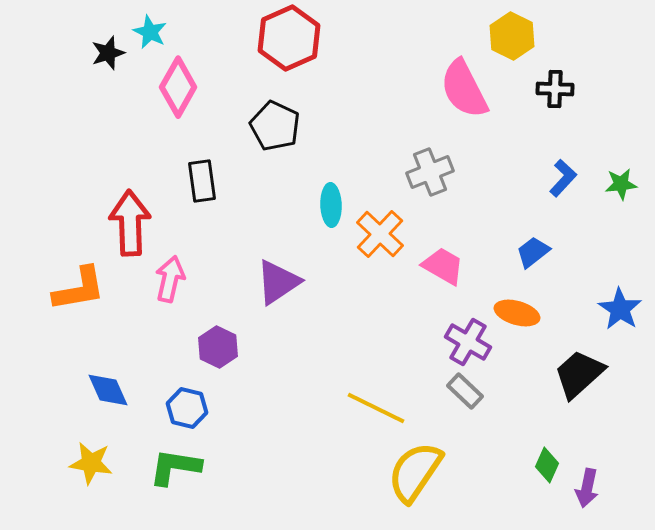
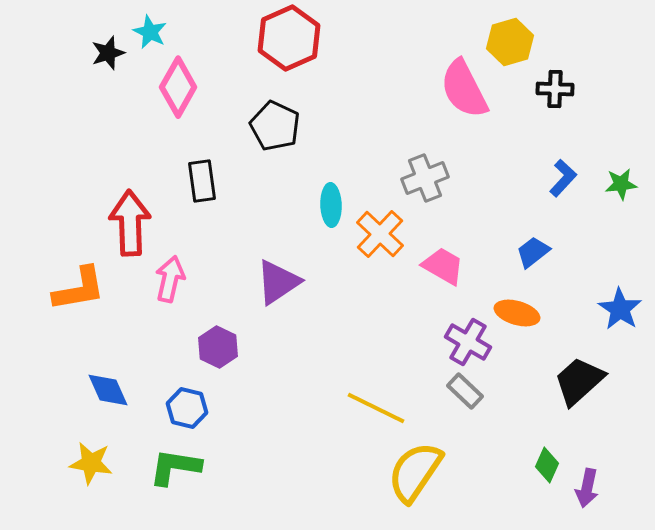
yellow hexagon: moved 2 px left, 6 px down; rotated 18 degrees clockwise
gray cross: moved 5 px left, 6 px down
black trapezoid: moved 7 px down
